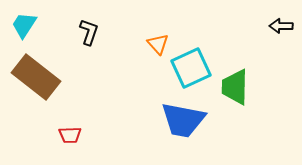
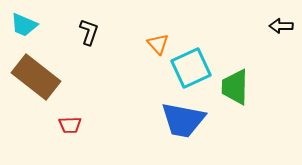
cyan trapezoid: rotated 100 degrees counterclockwise
red trapezoid: moved 10 px up
